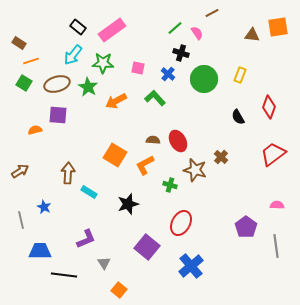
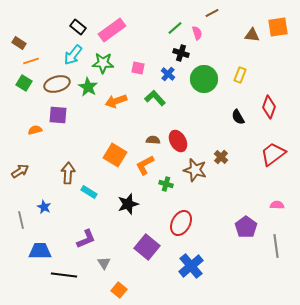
pink semicircle at (197, 33): rotated 16 degrees clockwise
orange arrow at (116, 101): rotated 10 degrees clockwise
green cross at (170, 185): moved 4 px left, 1 px up
